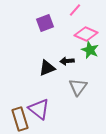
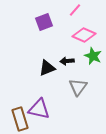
purple square: moved 1 px left, 1 px up
pink diamond: moved 2 px left, 1 px down
green star: moved 3 px right, 6 px down
purple triangle: rotated 25 degrees counterclockwise
